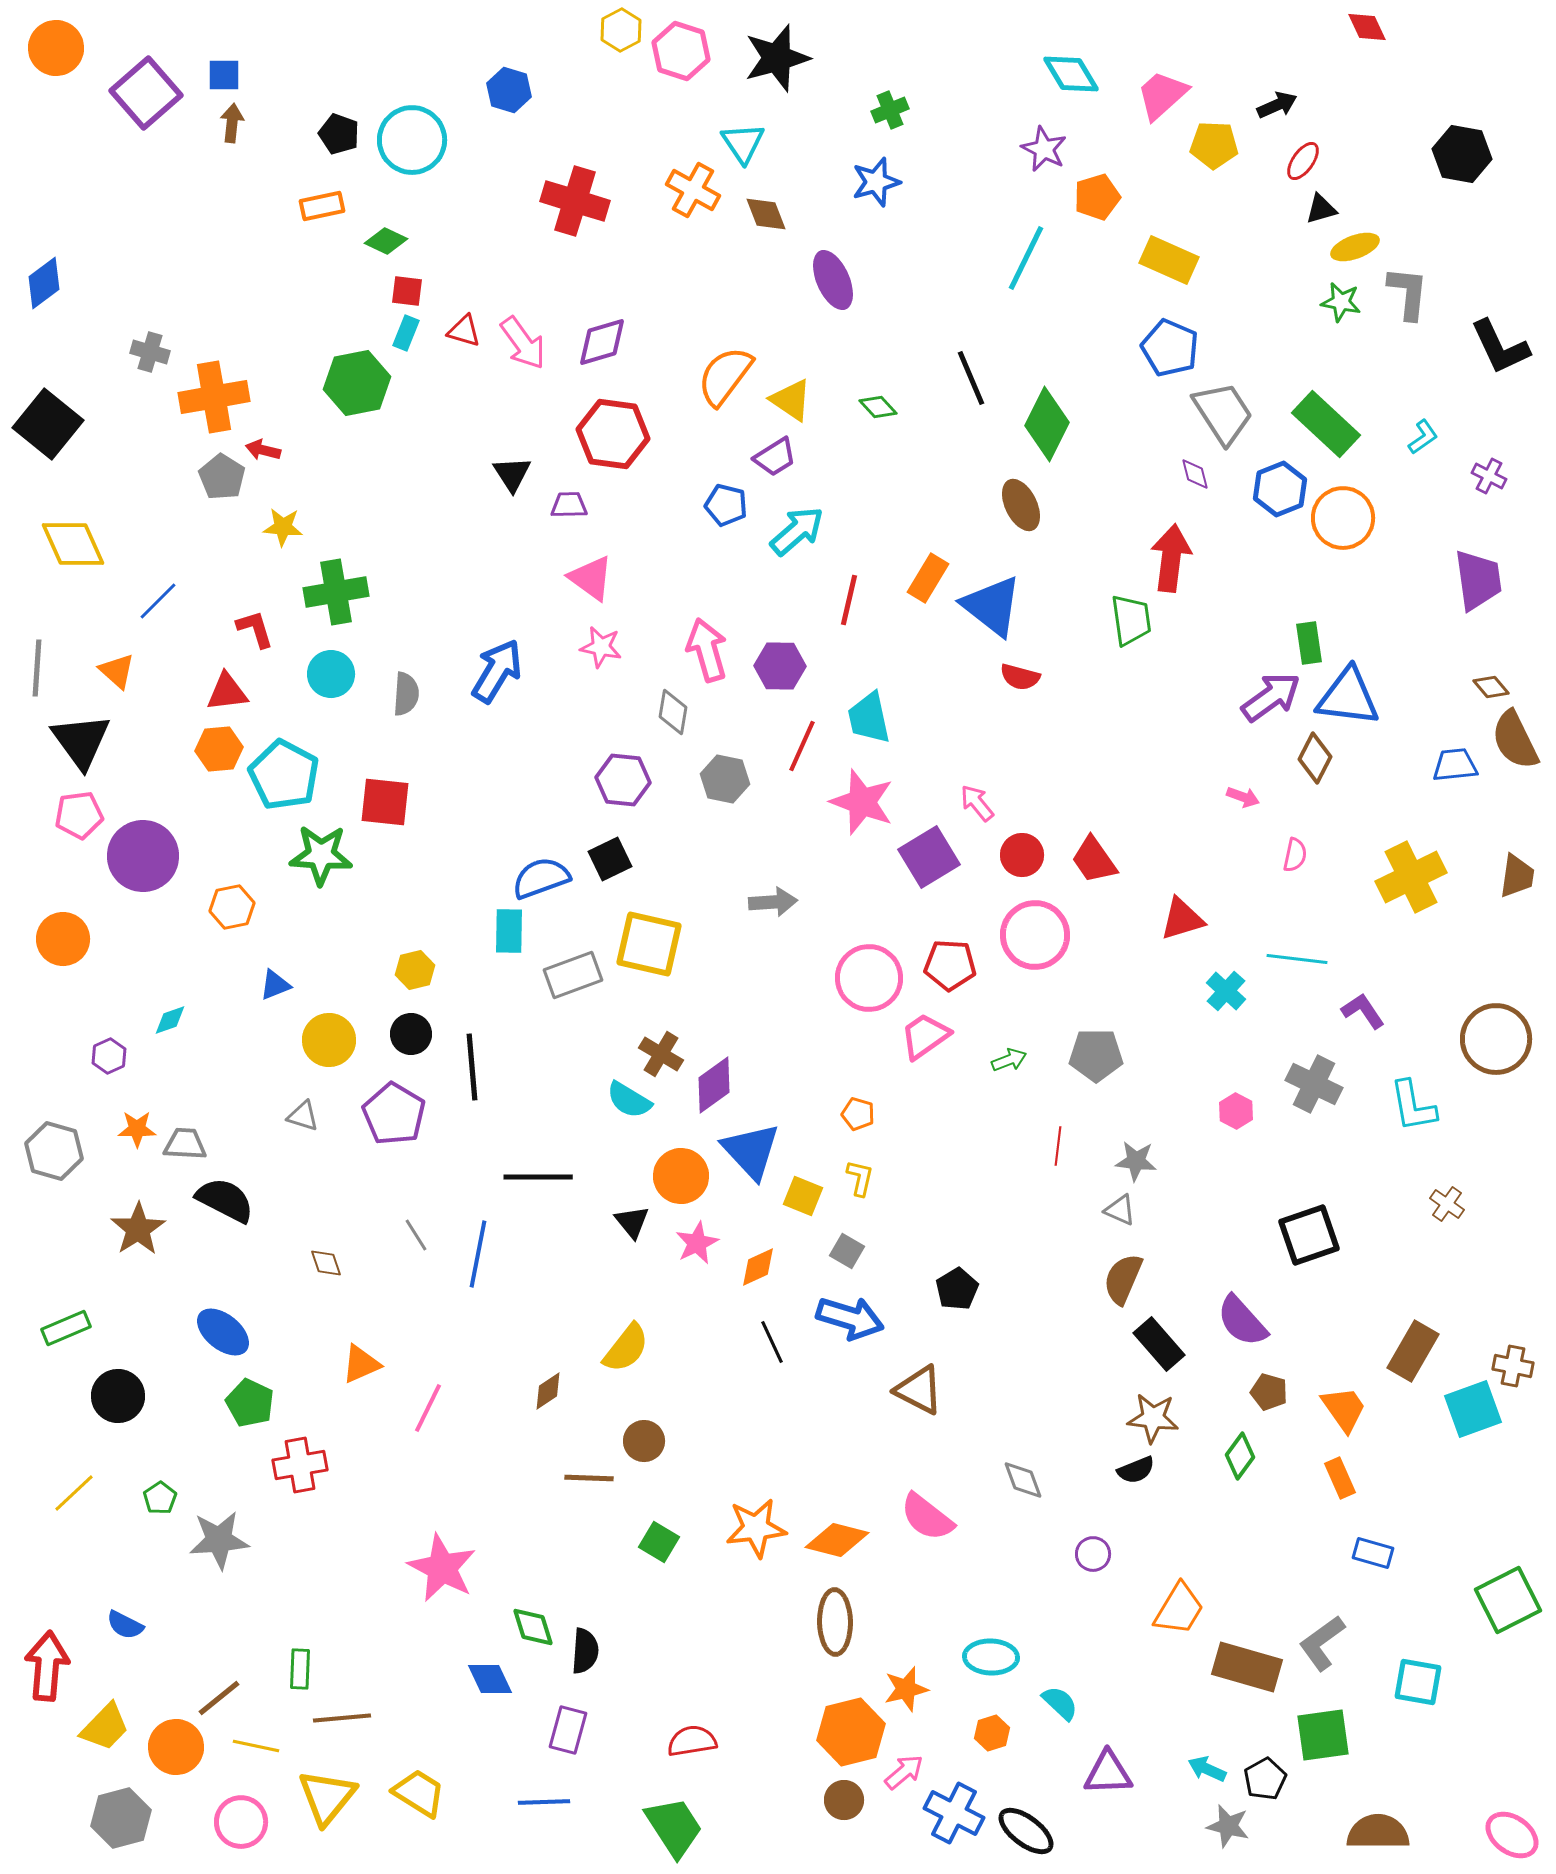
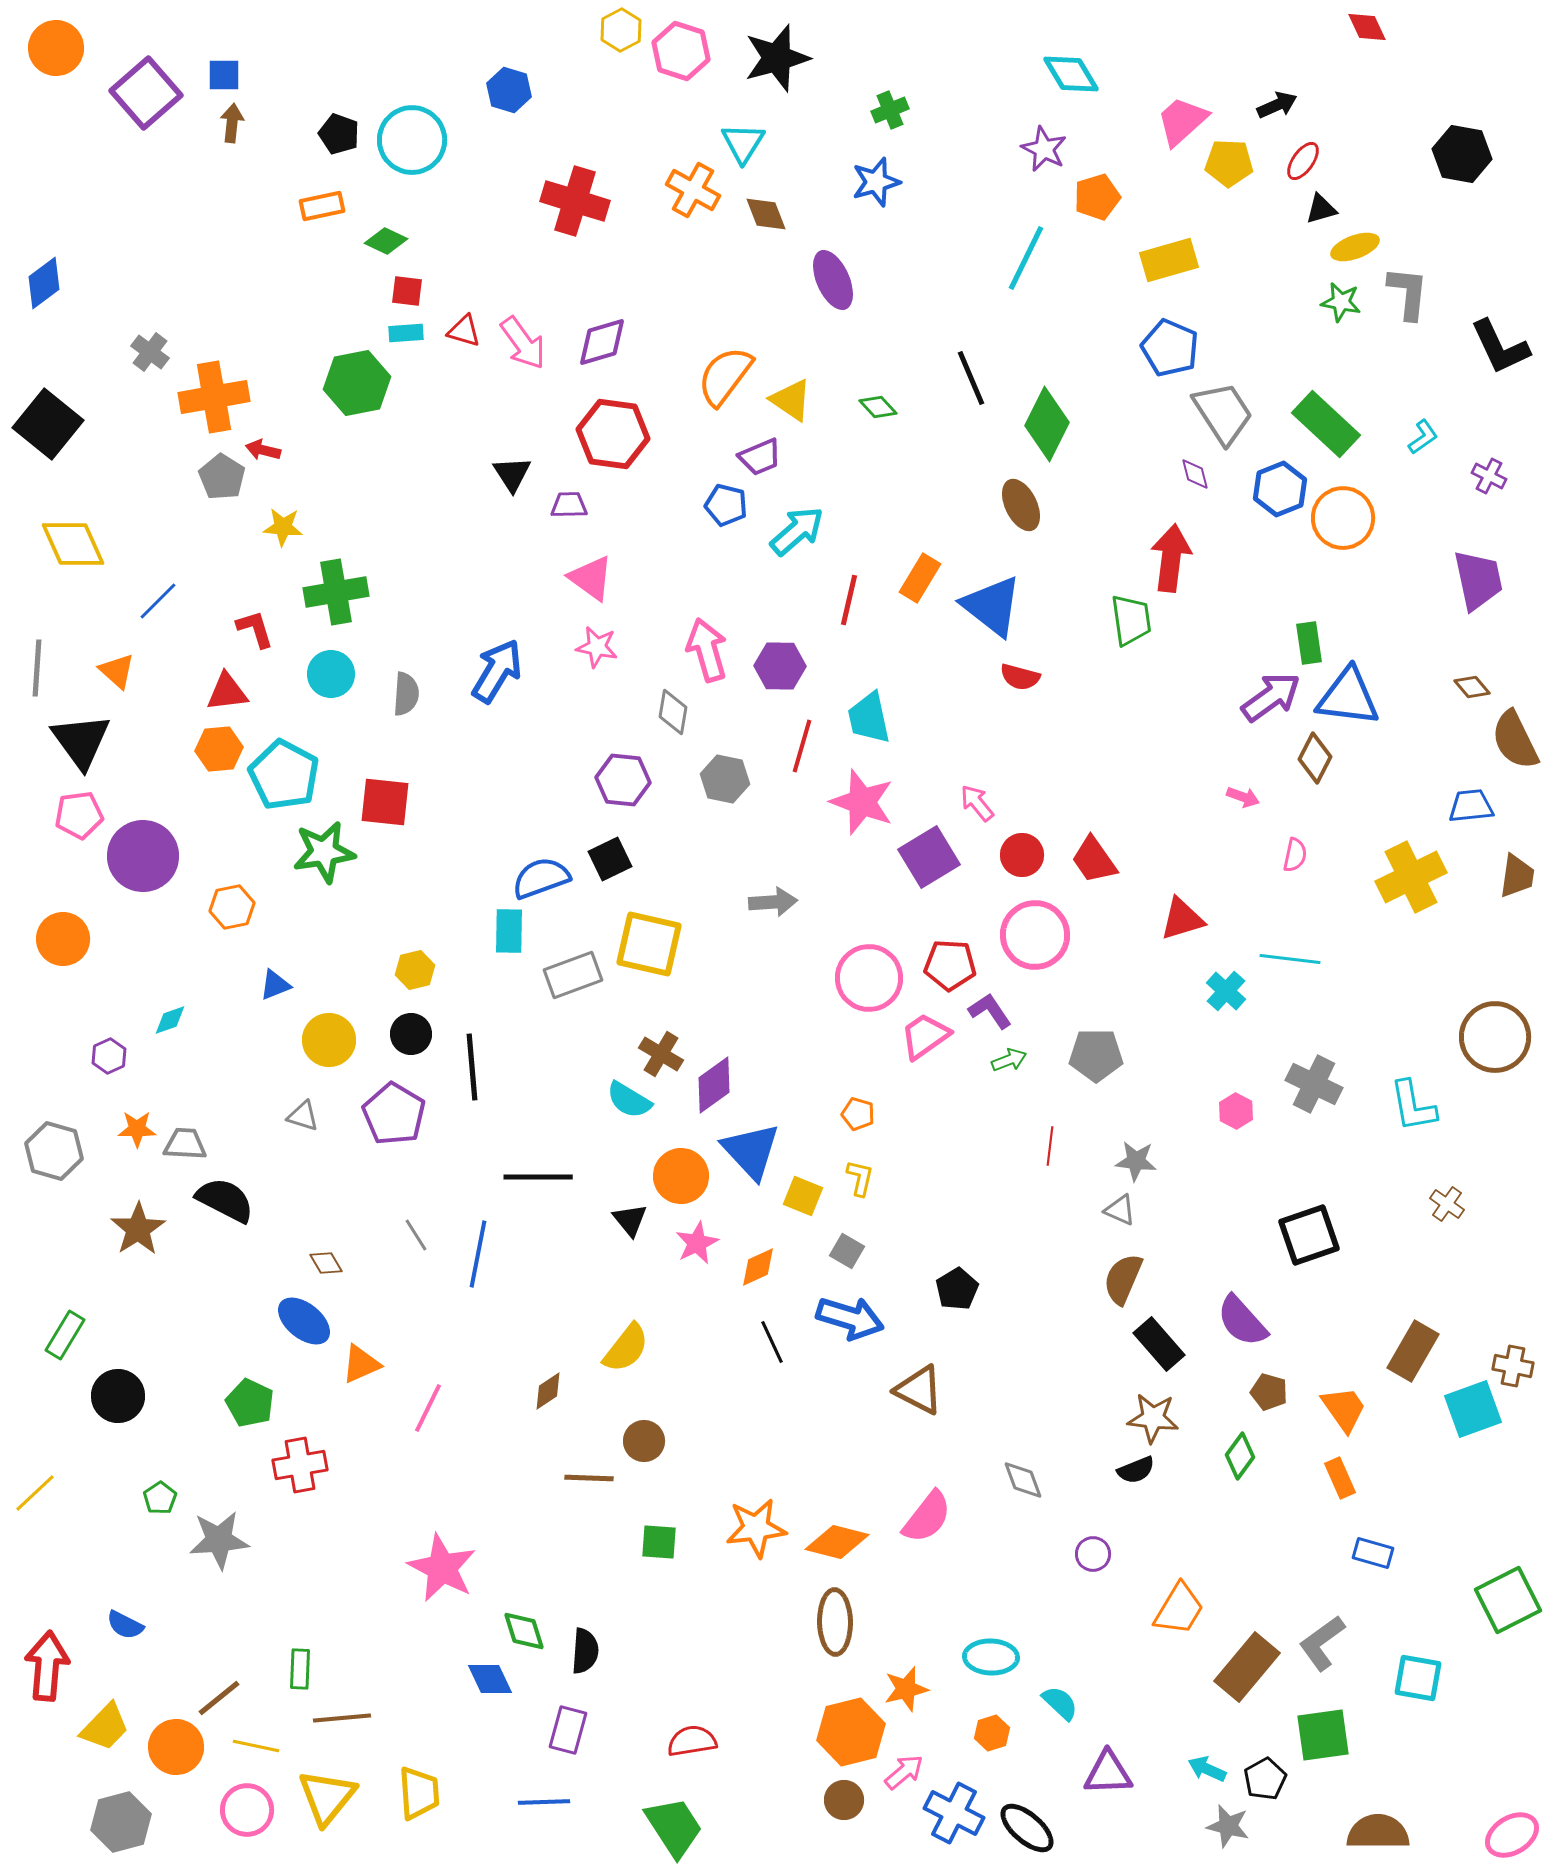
pink trapezoid at (1162, 95): moved 20 px right, 26 px down
cyan triangle at (743, 143): rotated 6 degrees clockwise
yellow pentagon at (1214, 145): moved 15 px right, 18 px down
yellow rectangle at (1169, 260): rotated 40 degrees counterclockwise
cyan rectangle at (406, 333): rotated 64 degrees clockwise
gray cross at (150, 352): rotated 21 degrees clockwise
purple trapezoid at (775, 457): moved 15 px left; rotated 9 degrees clockwise
orange rectangle at (928, 578): moved 8 px left
purple trapezoid at (1478, 580): rotated 4 degrees counterclockwise
pink star at (601, 647): moved 4 px left
brown diamond at (1491, 687): moved 19 px left
red line at (802, 746): rotated 8 degrees counterclockwise
blue trapezoid at (1455, 765): moved 16 px right, 41 px down
green star at (321, 855): moved 3 px right, 3 px up; rotated 12 degrees counterclockwise
cyan line at (1297, 959): moved 7 px left
purple L-shape at (1363, 1011): moved 373 px left
brown circle at (1496, 1039): moved 1 px left, 2 px up
red line at (1058, 1146): moved 8 px left
black triangle at (632, 1222): moved 2 px left, 2 px up
brown diamond at (326, 1263): rotated 12 degrees counterclockwise
green rectangle at (66, 1328): moved 1 px left, 7 px down; rotated 36 degrees counterclockwise
blue ellipse at (223, 1332): moved 81 px right, 11 px up
yellow line at (74, 1493): moved 39 px left
pink semicircle at (927, 1517): rotated 90 degrees counterclockwise
orange diamond at (837, 1540): moved 2 px down
green square at (659, 1542): rotated 27 degrees counterclockwise
green diamond at (533, 1627): moved 9 px left, 4 px down
brown rectangle at (1247, 1667): rotated 66 degrees counterclockwise
cyan square at (1418, 1682): moved 4 px up
yellow trapezoid at (419, 1793): rotated 54 degrees clockwise
gray hexagon at (121, 1818): moved 4 px down
pink circle at (241, 1822): moved 6 px right, 12 px up
black ellipse at (1026, 1831): moved 1 px right, 3 px up; rotated 4 degrees clockwise
pink ellipse at (1512, 1835): rotated 66 degrees counterclockwise
